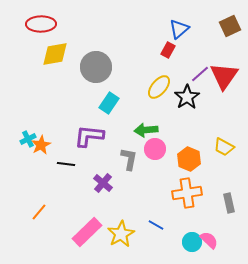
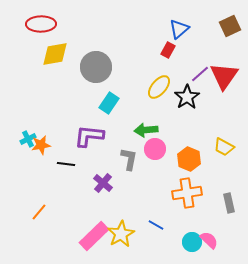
orange star: rotated 18 degrees clockwise
pink rectangle: moved 7 px right, 4 px down
